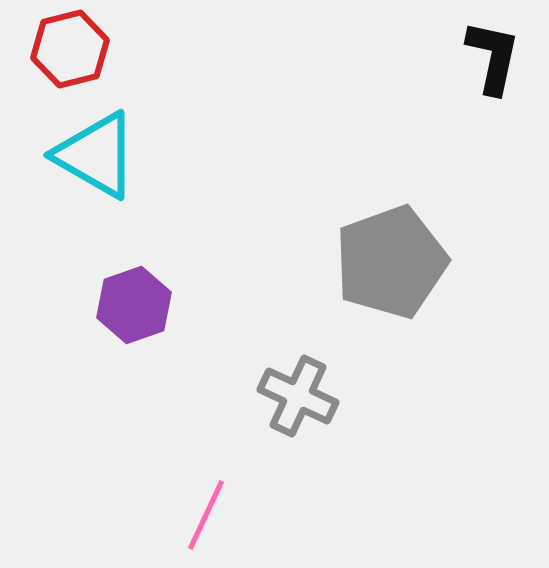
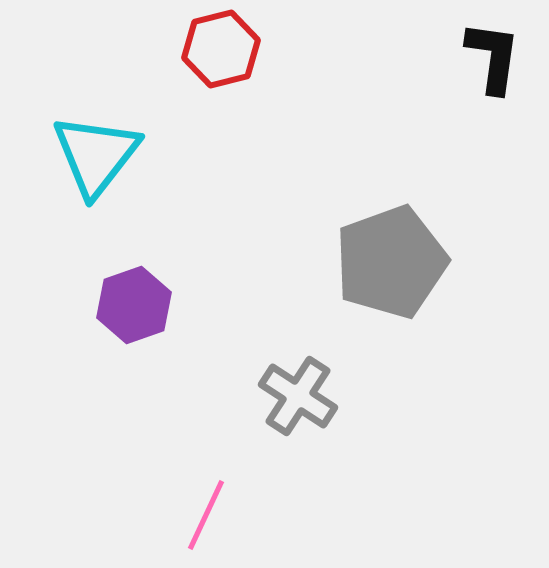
red hexagon: moved 151 px right
black L-shape: rotated 4 degrees counterclockwise
cyan triangle: rotated 38 degrees clockwise
gray cross: rotated 8 degrees clockwise
